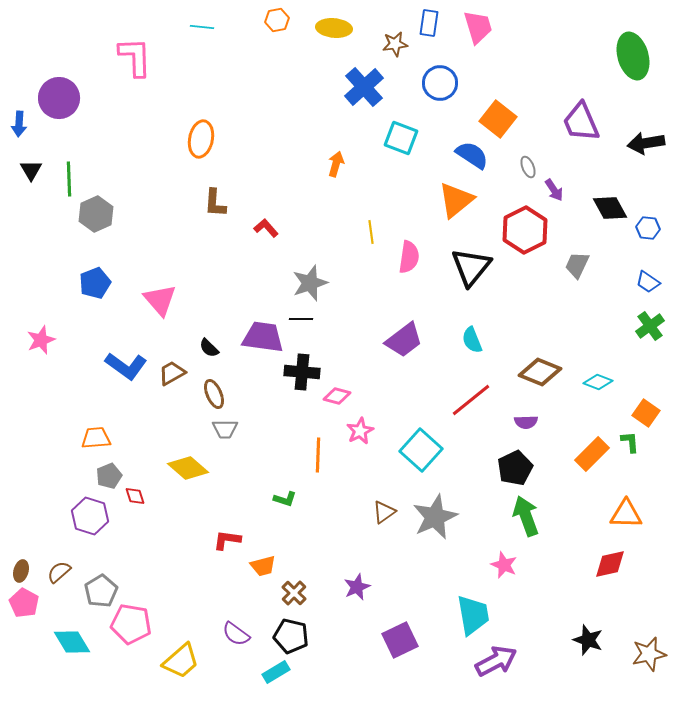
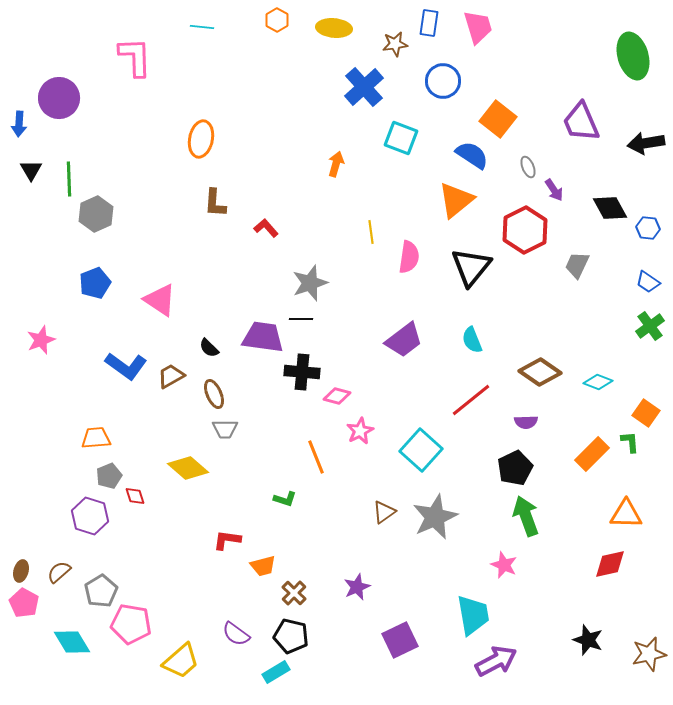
orange hexagon at (277, 20): rotated 20 degrees counterclockwise
blue circle at (440, 83): moved 3 px right, 2 px up
pink triangle at (160, 300): rotated 15 degrees counterclockwise
brown diamond at (540, 372): rotated 12 degrees clockwise
brown trapezoid at (172, 373): moved 1 px left, 3 px down
orange line at (318, 455): moved 2 px left, 2 px down; rotated 24 degrees counterclockwise
